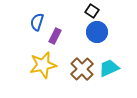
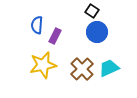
blue semicircle: moved 3 px down; rotated 12 degrees counterclockwise
